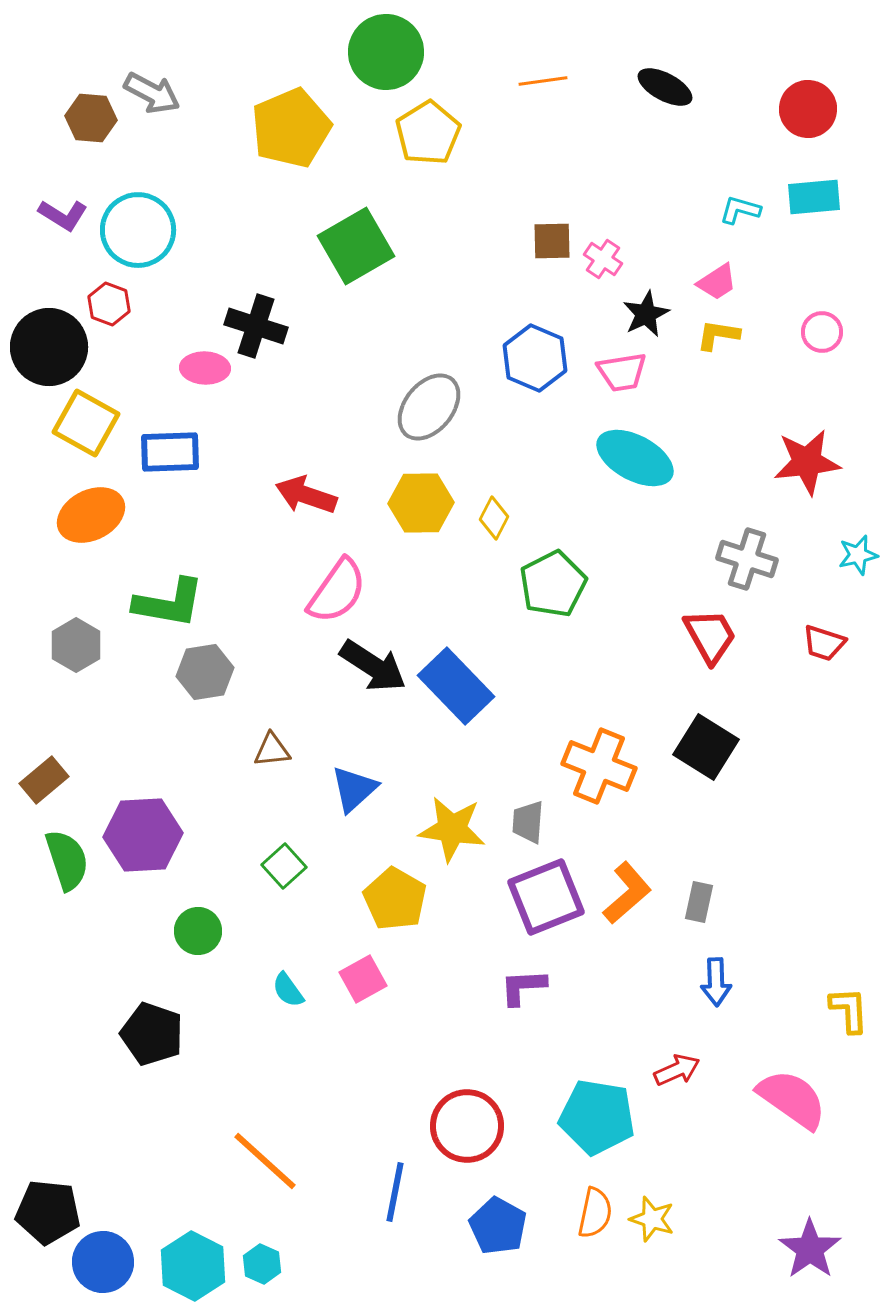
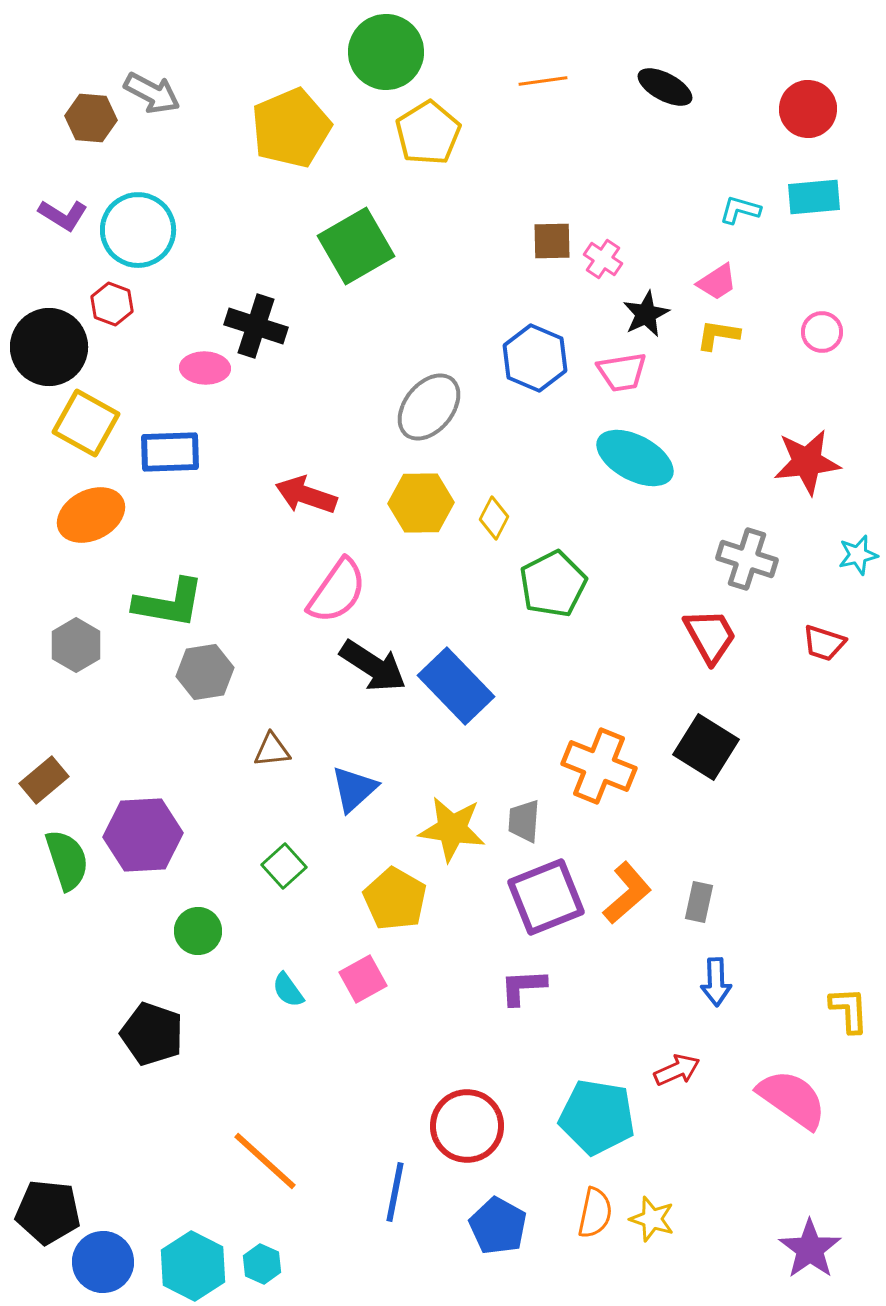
red hexagon at (109, 304): moved 3 px right
gray trapezoid at (528, 822): moved 4 px left, 1 px up
